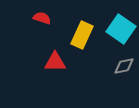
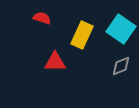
gray diamond: moved 3 px left; rotated 10 degrees counterclockwise
